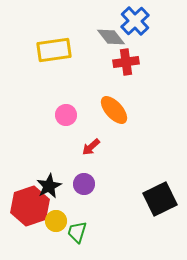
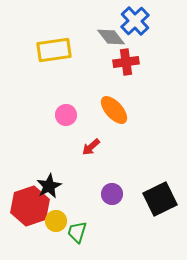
purple circle: moved 28 px right, 10 px down
